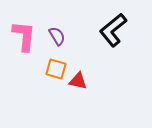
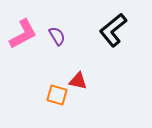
pink L-shape: moved 1 px left, 2 px up; rotated 56 degrees clockwise
orange square: moved 1 px right, 26 px down
